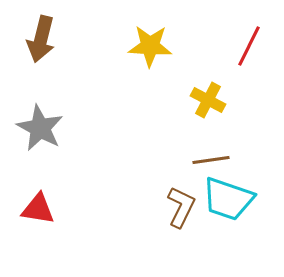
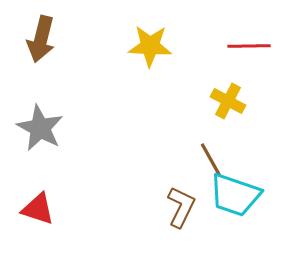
red line: rotated 63 degrees clockwise
yellow cross: moved 20 px right, 1 px down
brown line: rotated 69 degrees clockwise
cyan trapezoid: moved 7 px right, 4 px up
red triangle: rotated 9 degrees clockwise
